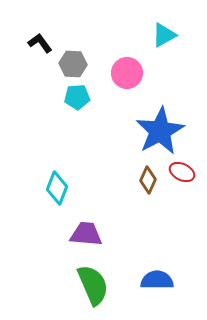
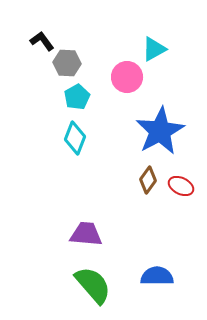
cyan triangle: moved 10 px left, 14 px down
black L-shape: moved 2 px right, 2 px up
gray hexagon: moved 6 px left, 1 px up
pink circle: moved 4 px down
cyan pentagon: rotated 25 degrees counterclockwise
red ellipse: moved 1 px left, 14 px down
brown diamond: rotated 12 degrees clockwise
cyan diamond: moved 18 px right, 50 px up
blue semicircle: moved 4 px up
green semicircle: rotated 18 degrees counterclockwise
